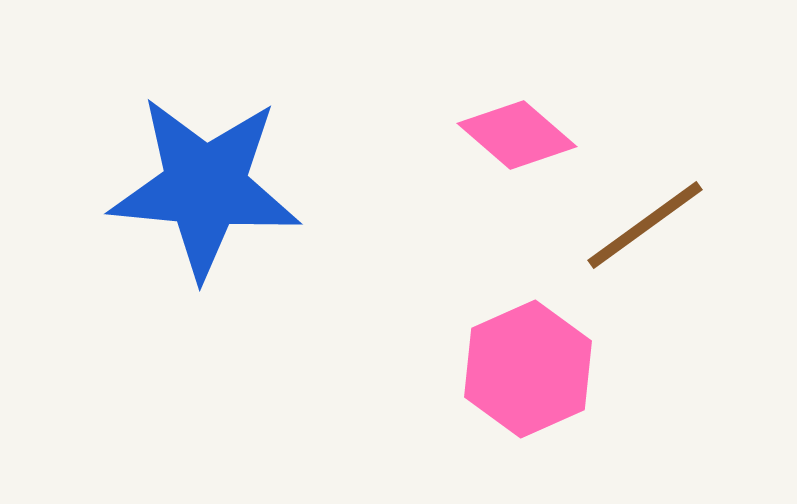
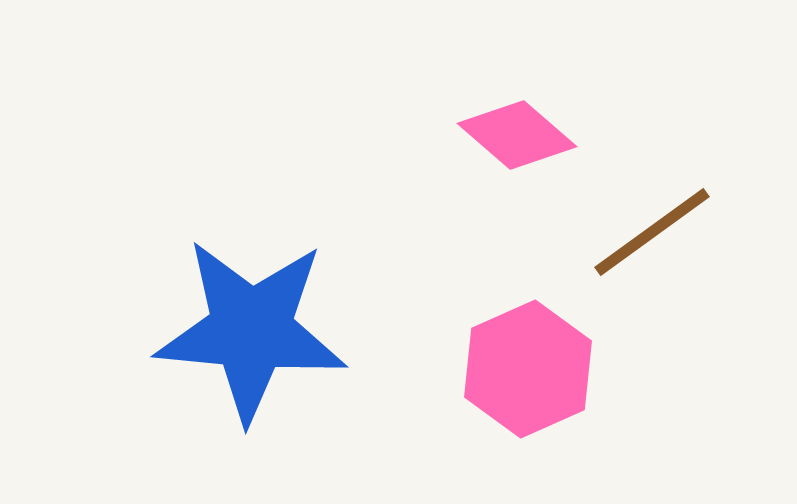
blue star: moved 46 px right, 143 px down
brown line: moved 7 px right, 7 px down
